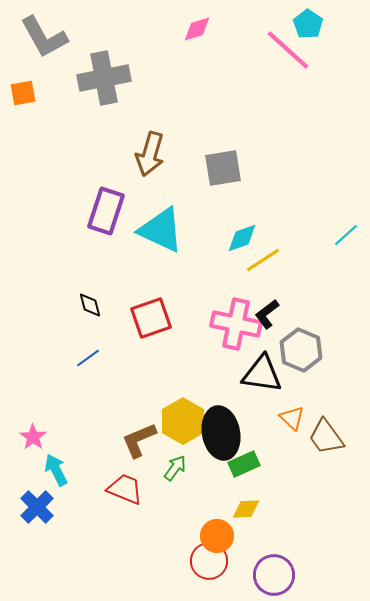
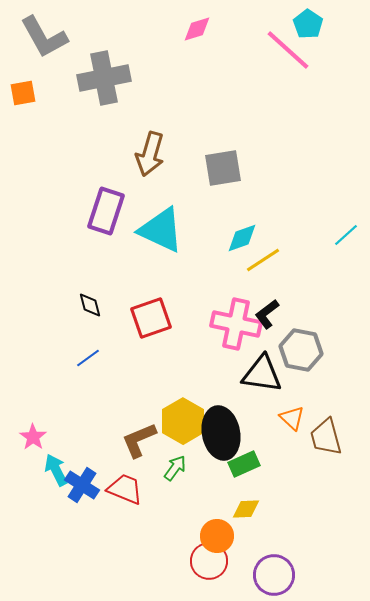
gray hexagon: rotated 12 degrees counterclockwise
brown trapezoid: rotated 21 degrees clockwise
blue cross: moved 45 px right, 22 px up; rotated 12 degrees counterclockwise
